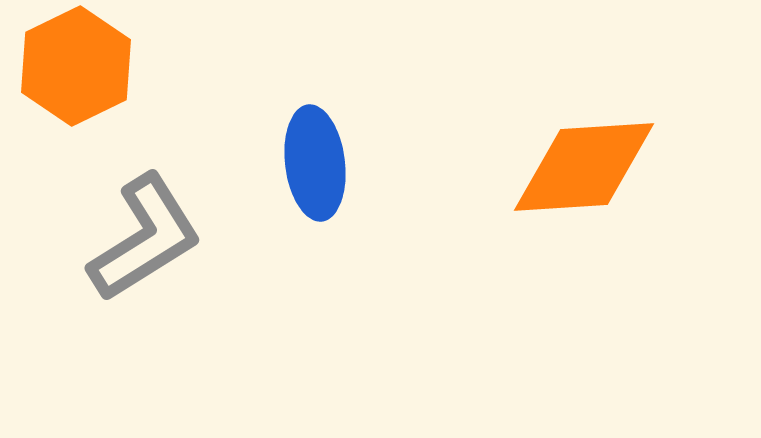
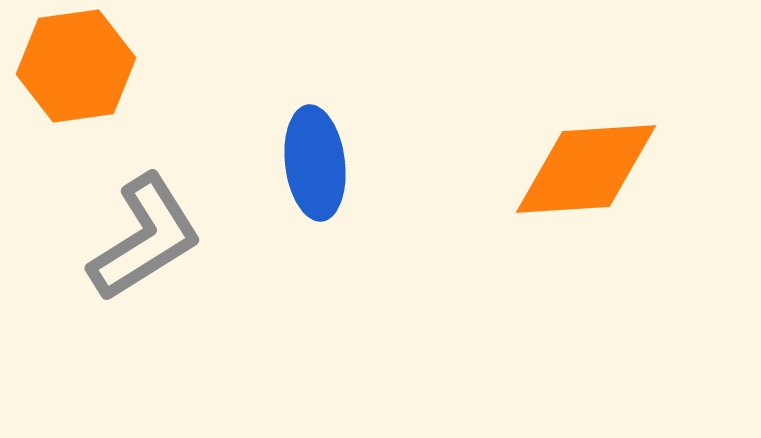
orange hexagon: rotated 18 degrees clockwise
orange diamond: moved 2 px right, 2 px down
